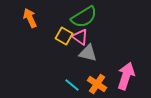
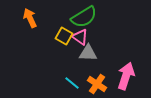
gray triangle: rotated 12 degrees counterclockwise
cyan line: moved 2 px up
